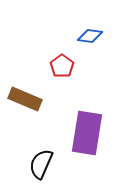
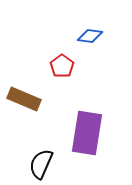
brown rectangle: moved 1 px left
